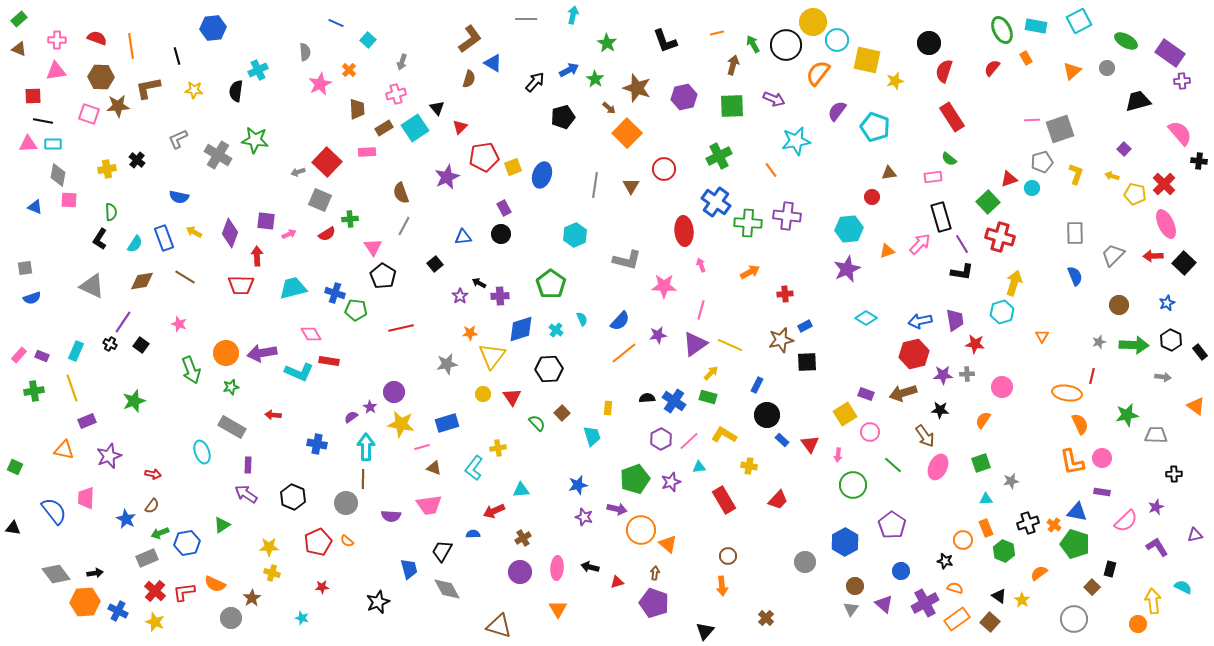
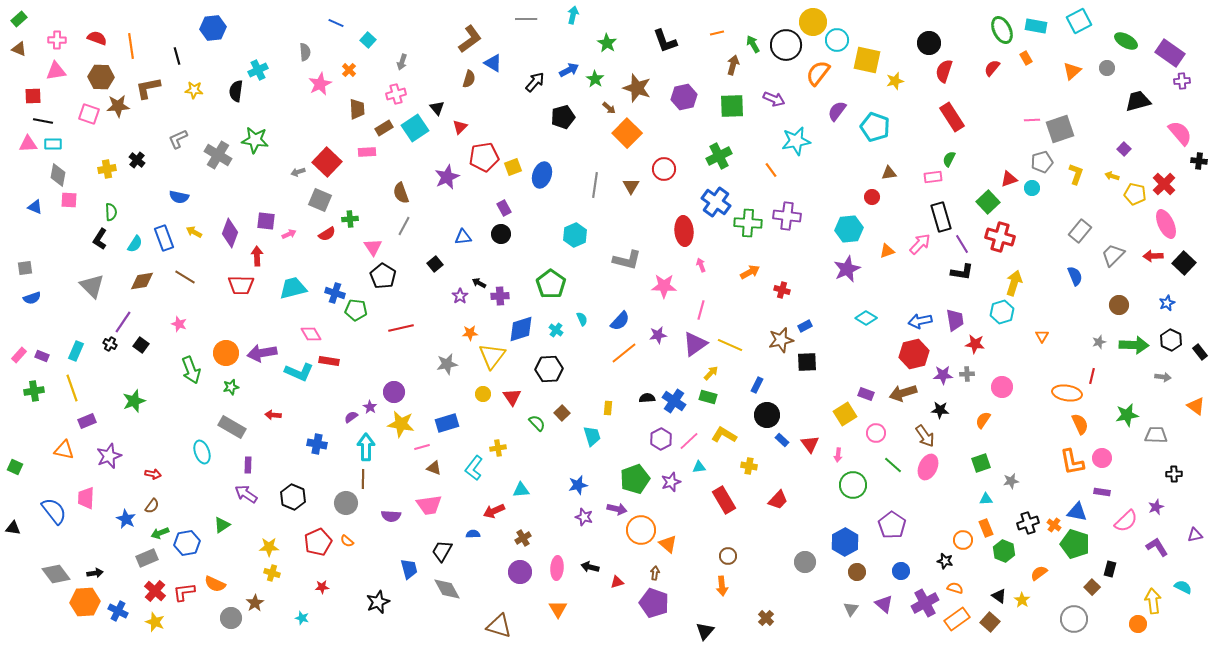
green semicircle at (949, 159): rotated 77 degrees clockwise
gray rectangle at (1075, 233): moved 5 px right, 2 px up; rotated 40 degrees clockwise
gray triangle at (92, 286): rotated 20 degrees clockwise
red cross at (785, 294): moved 3 px left, 4 px up; rotated 21 degrees clockwise
pink circle at (870, 432): moved 6 px right, 1 px down
pink ellipse at (938, 467): moved 10 px left
brown circle at (855, 586): moved 2 px right, 14 px up
brown star at (252, 598): moved 3 px right, 5 px down
